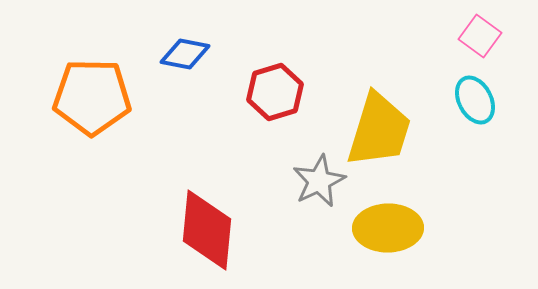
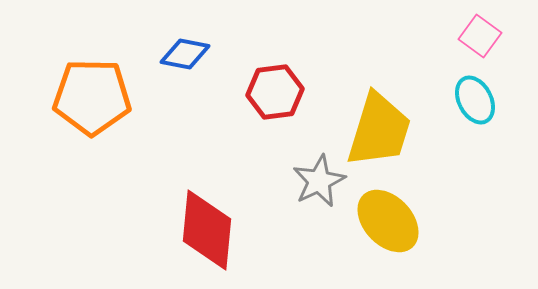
red hexagon: rotated 10 degrees clockwise
yellow ellipse: moved 7 px up; rotated 48 degrees clockwise
